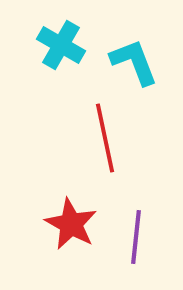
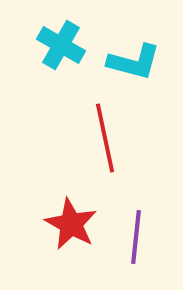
cyan L-shape: rotated 126 degrees clockwise
